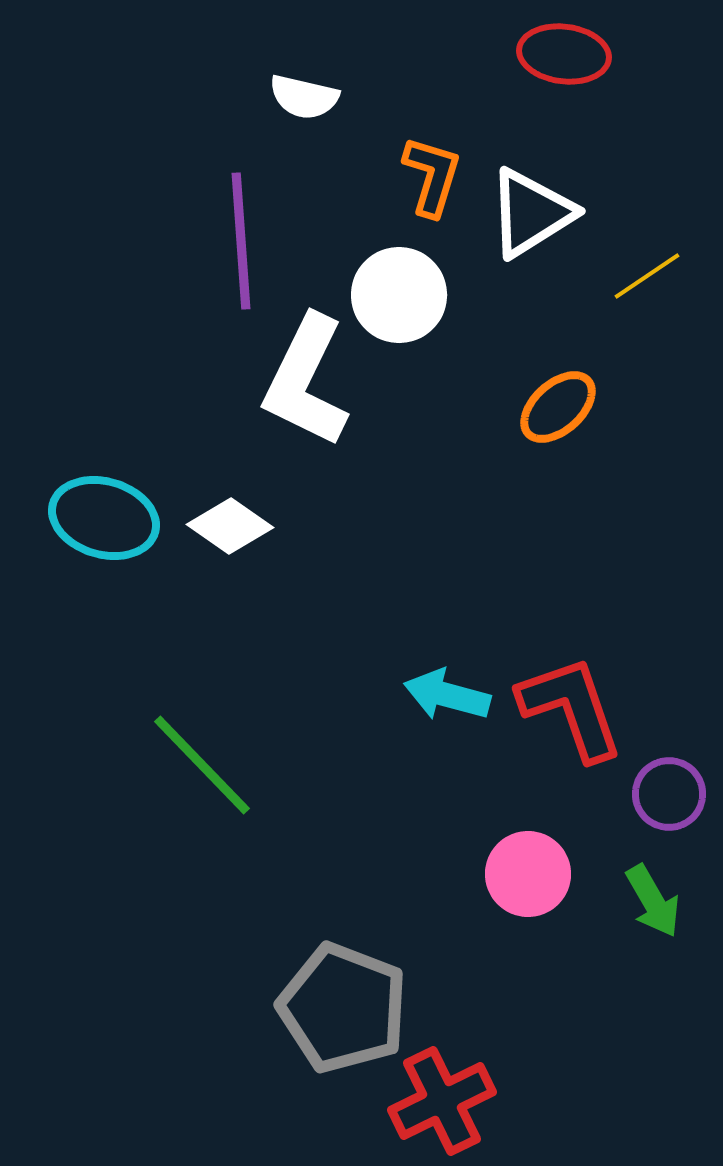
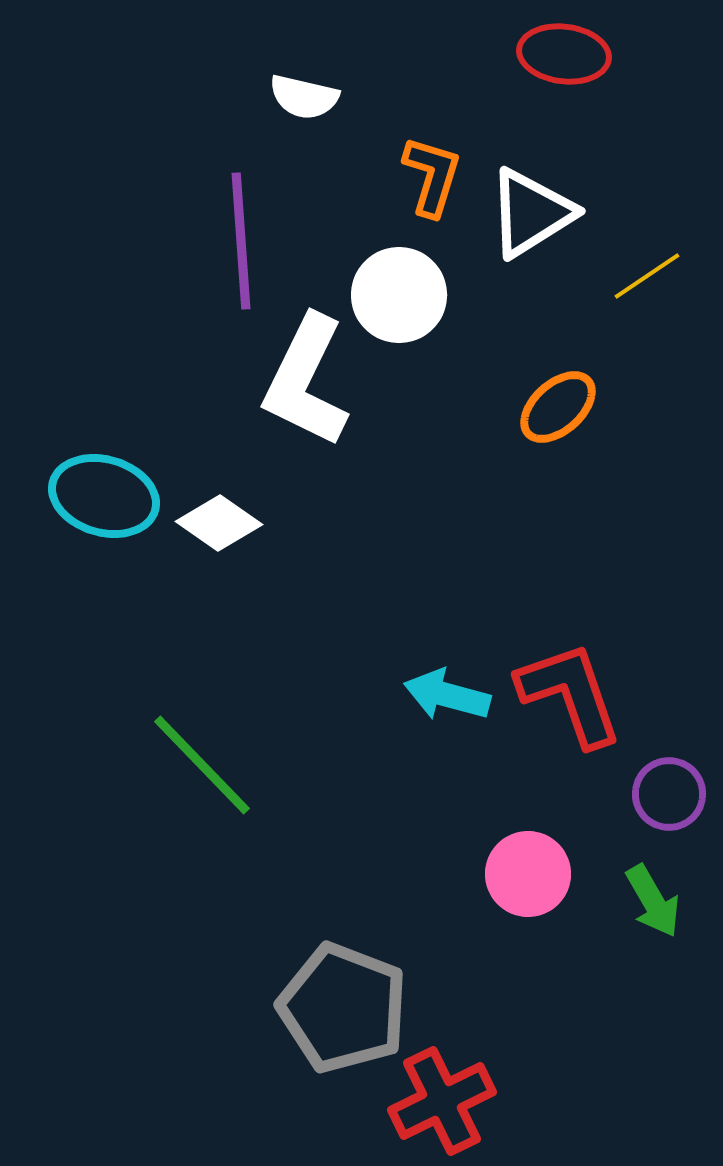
cyan ellipse: moved 22 px up
white diamond: moved 11 px left, 3 px up
red L-shape: moved 1 px left, 14 px up
